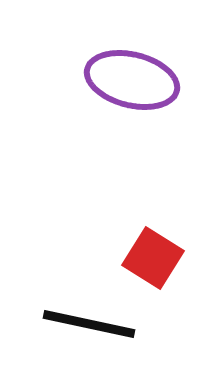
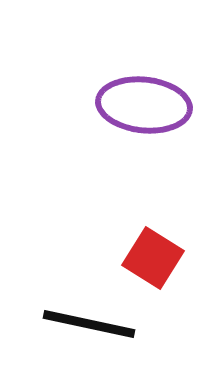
purple ellipse: moved 12 px right, 25 px down; rotated 8 degrees counterclockwise
